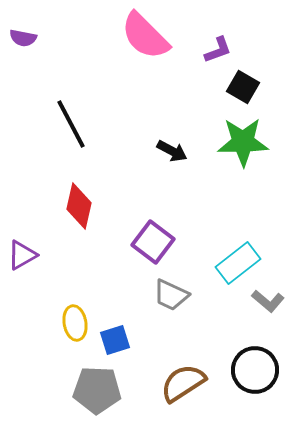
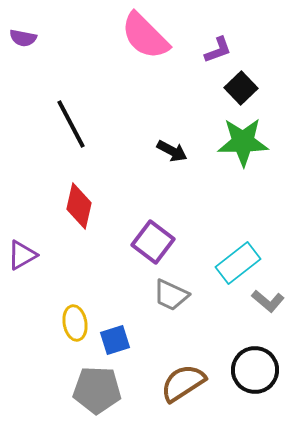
black square: moved 2 px left, 1 px down; rotated 16 degrees clockwise
